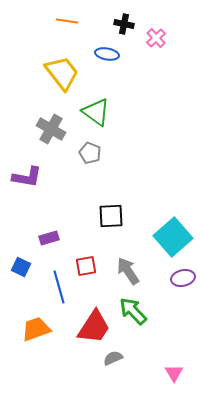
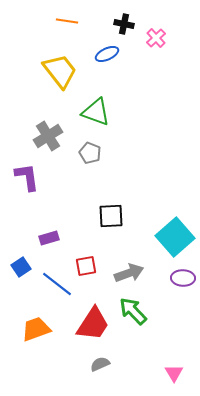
blue ellipse: rotated 35 degrees counterclockwise
yellow trapezoid: moved 2 px left, 2 px up
green triangle: rotated 16 degrees counterclockwise
gray cross: moved 3 px left, 7 px down; rotated 28 degrees clockwise
purple L-shape: rotated 108 degrees counterclockwise
cyan square: moved 2 px right
blue square: rotated 30 degrees clockwise
gray arrow: moved 1 px right, 2 px down; rotated 104 degrees clockwise
purple ellipse: rotated 15 degrees clockwise
blue line: moved 2 px left, 3 px up; rotated 36 degrees counterclockwise
red trapezoid: moved 1 px left, 3 px up
gray semicircle: moved 13 px left, 6 px down
